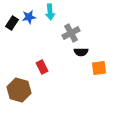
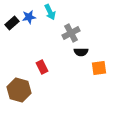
cyan arrow: rotated 21 degrees counterclockwise
black rectangle: rotated 16 degrees clockwise
